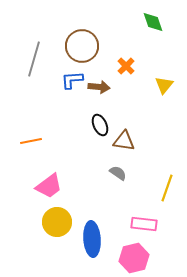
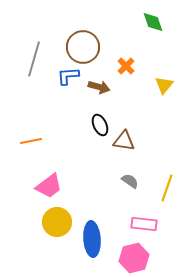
brown circle: moved 1 px right, 1 px down
blue L-shape: moved 4 px left, 4 px up
brown arrow: rotated 10 degrees clockwise
gray semicircle: moved 12 px right, 8 px down
